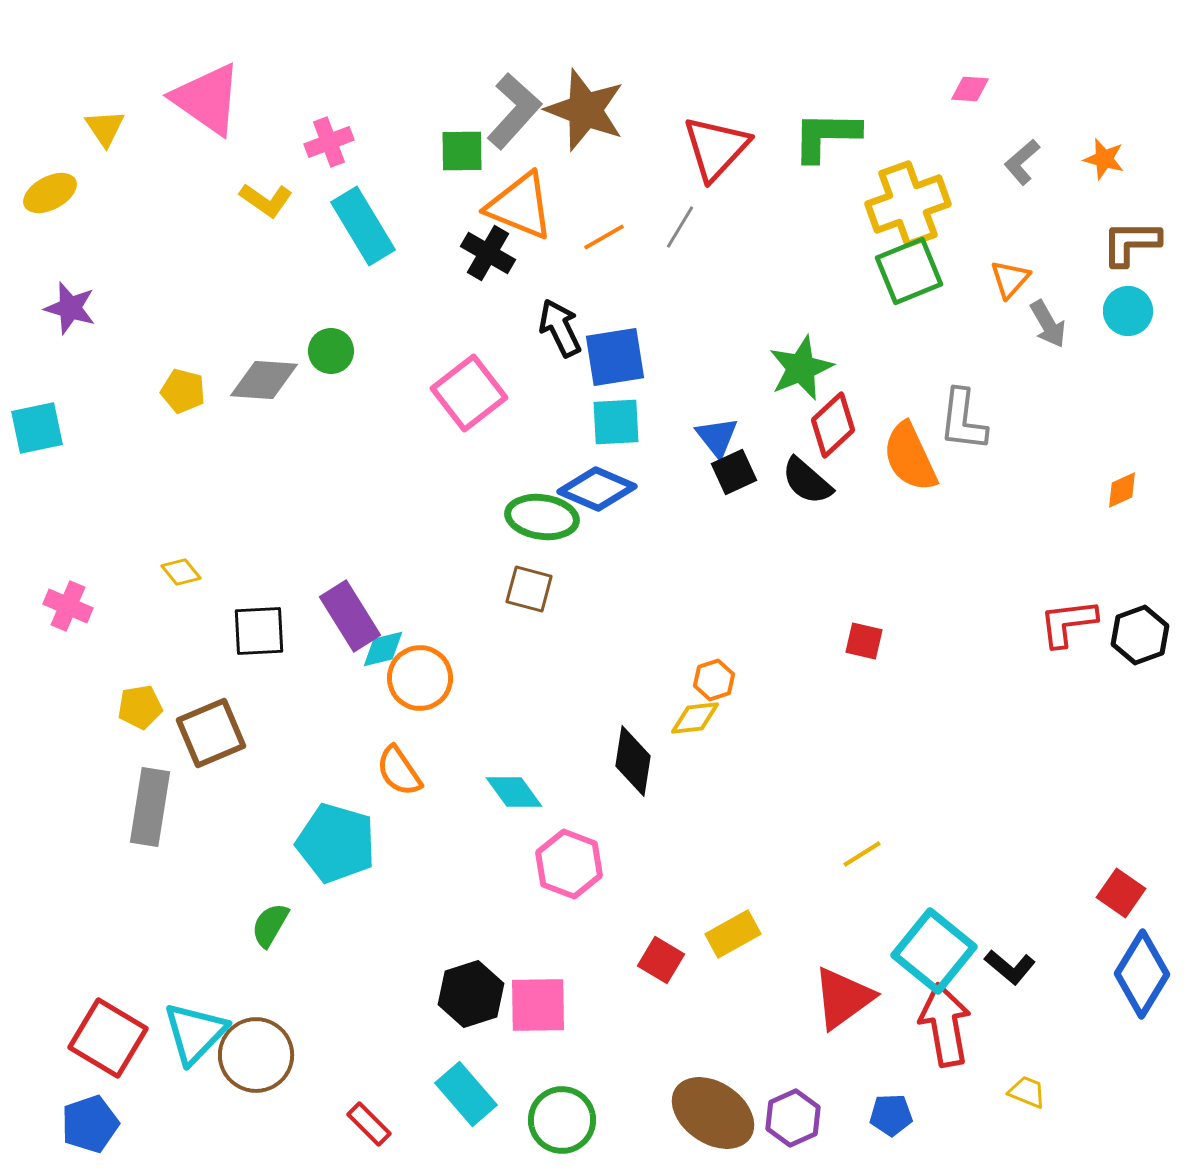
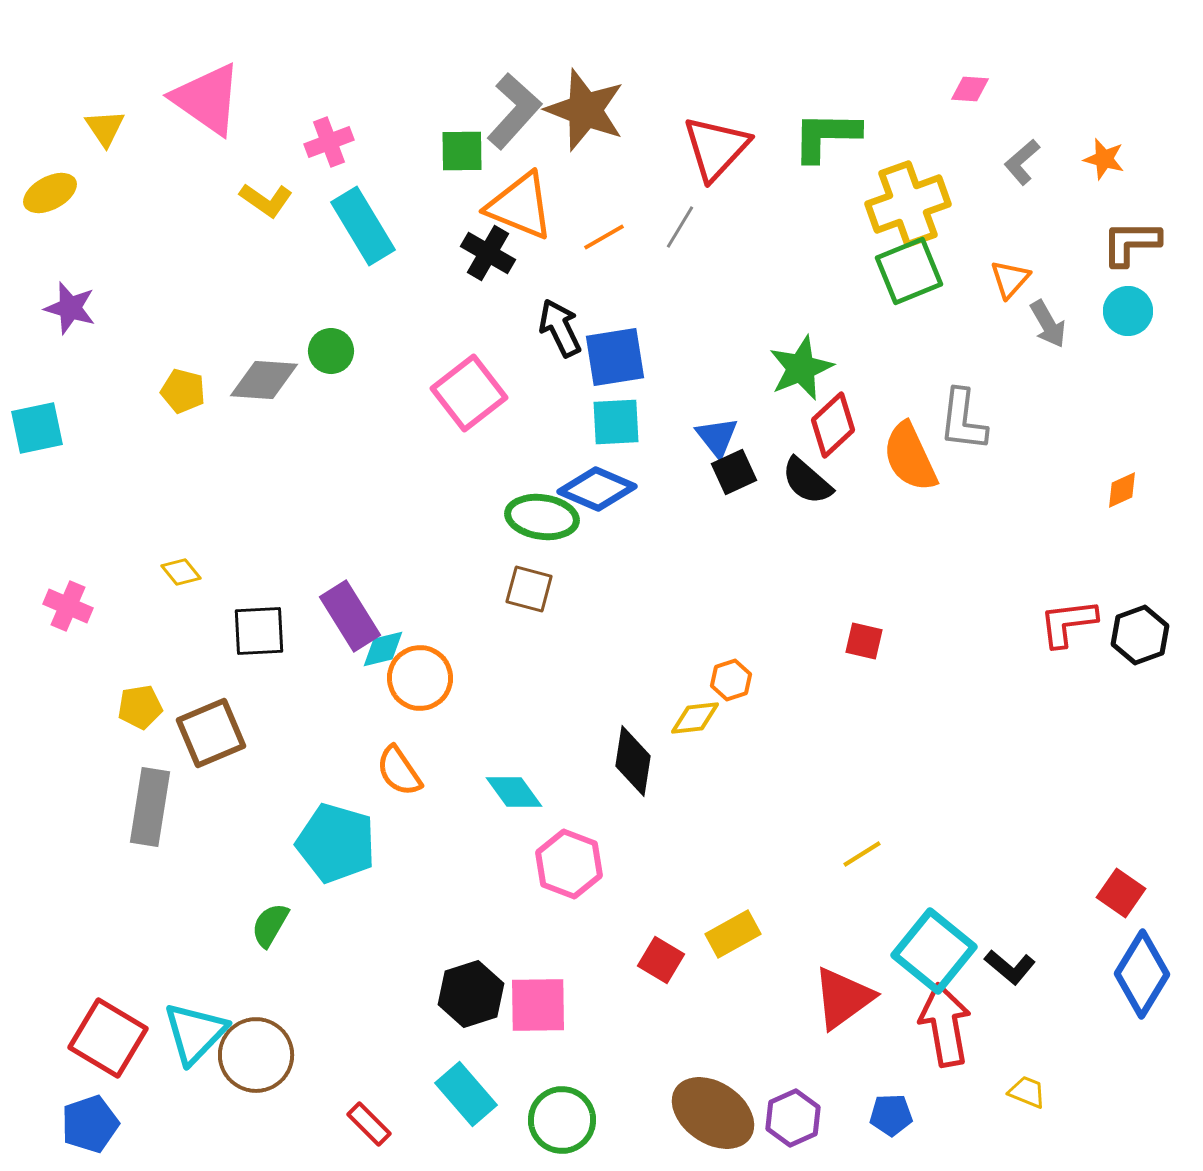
orange hexagon at (714, 680): moved 17 px right
